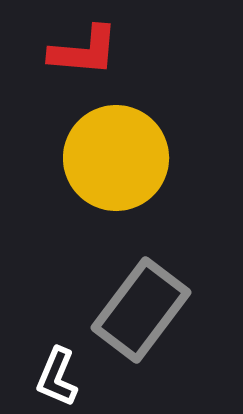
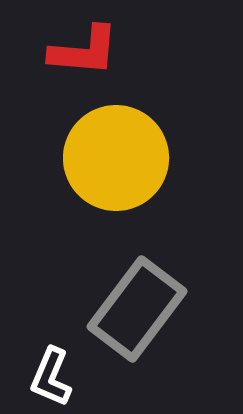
gray rectangle: moved 4 px left, 1 px up
white L-shape: moved 6 px left
